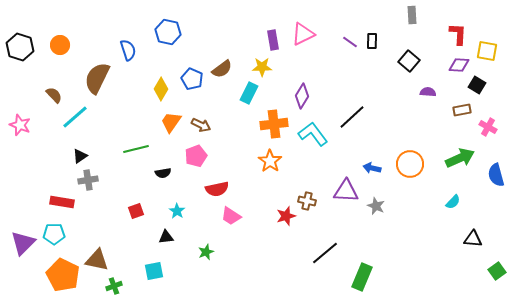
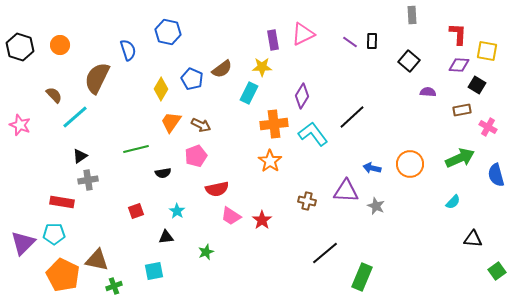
red star at (286, 216): moved 24 px left, 4 px down; rotated 18 degrees counterclockwise
